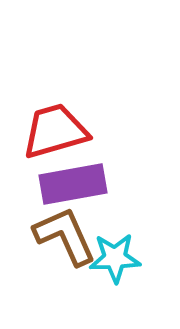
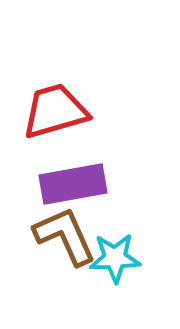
red trapezoid: moved 20 px up
